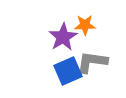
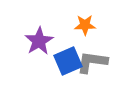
purple star: moved 24 px left, 4 px down
blue square: moved 10 px up
